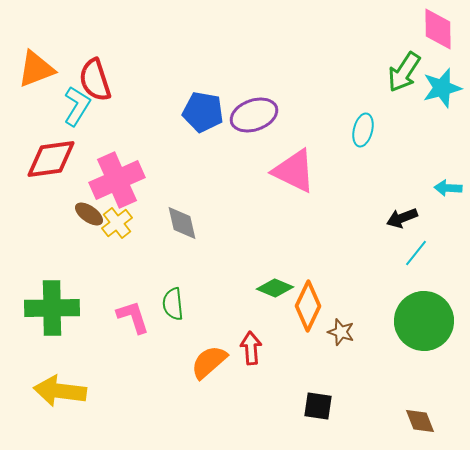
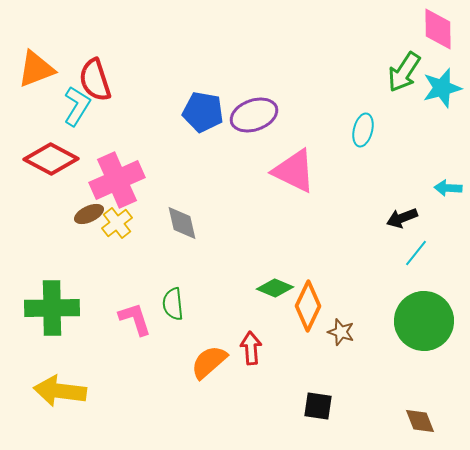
red diamond: rotated 36 degrees clockwise
brown ellipse: rotated 60 degrees counterclockwise
pink L-shape: moved 2 px right, 2 px down
